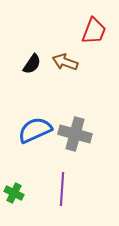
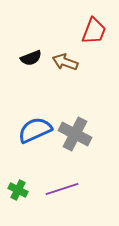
black semicircle: moved 1 px left, 6 px up; rotated 35 degrees clockwise
gray cross: rotated 12 degrees clockwise
purple line: rotated 68 degrees clockwise
green cross: moved 4 px right, 3 px up
